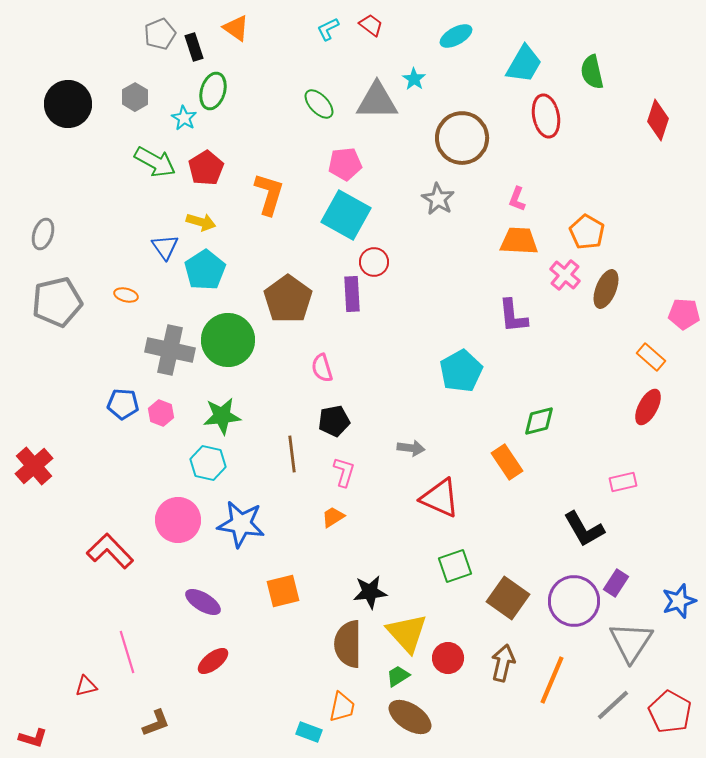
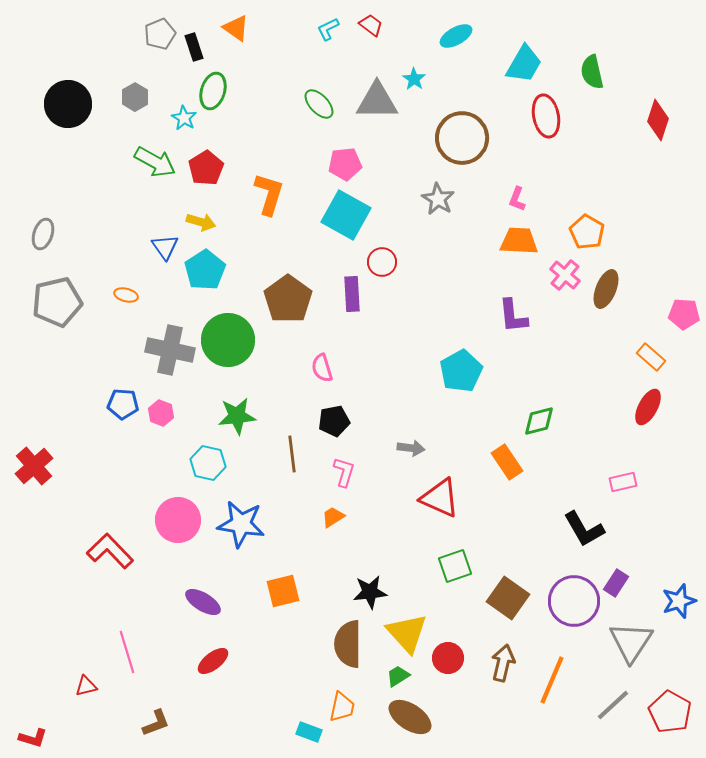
red circle at (374, 262): moved 8 px right
green star at (222, 416): moved 15 px right
